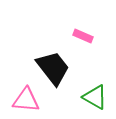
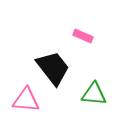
green triangle: moved 1 px left, 3 px up; rotated 24 degrees counterclockwise
